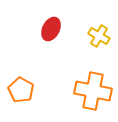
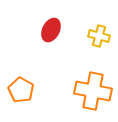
red ellipse: moved 1 px down
yellow cross: rotated 15 degrees counterclockwise
